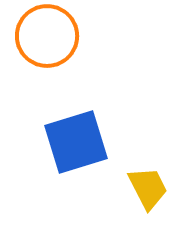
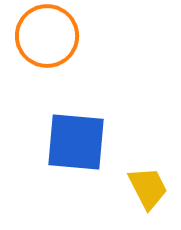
blue square: rotated 22 degrees clockwise
